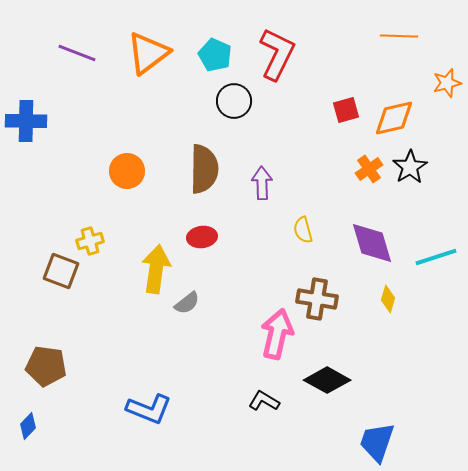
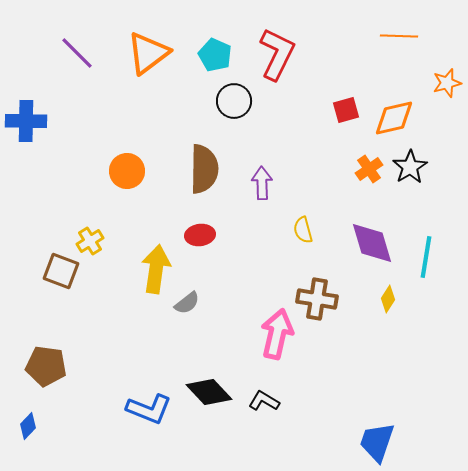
purple line: rotated 24 degrees clockwise
red ellipse: moved 2 px left, 2 px up
yellow cross: rotated 16 degrees counterclockwise
cyan line: moved 10 px left; rotated 63 degrees counterclockwise
yellow diamond: rotated 16 degrees clockwise
black diamond: moved 118 px left, 12 px down; rotated 18 degrees clockwise
